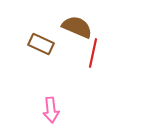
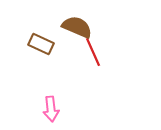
red line: moved 1 px up; rotated 36 degrees counterclockwise
pink arrow: moved 1 px up
